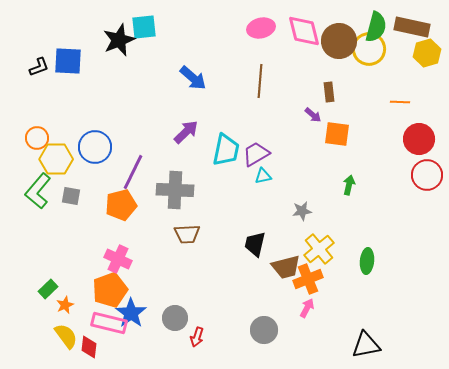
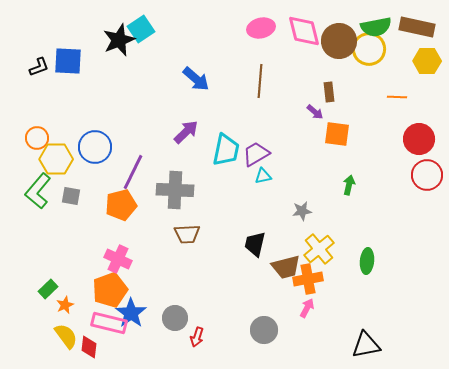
cyan square at (144, 27): moved 3 px left, 2 px down; rotated 28 degrees counterclockwise
green semicircle at (376, 27): rotated 64 degrees clockwise
brown rectangle at (412, 27): moved 5 px right
yellow hexagon at (427, 53): moved 8 px down; rotated 16 degrees clockwise
blue arrow at (193, 78): moved 3 px right, 1 px down
orange line at (400, 102): moved 3 px left, 5 px up
purple arrow at (313, 115): moved 2 px right, 3 px up
orange cross at (308, 279): rotated 12 degrees clockwise
